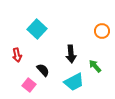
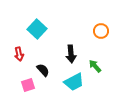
orange circle: moved 1 px left
red arrow: moved 2 px right, 1 px up
pink square: moved 1 px left; rotated 32 degrees clockwise
